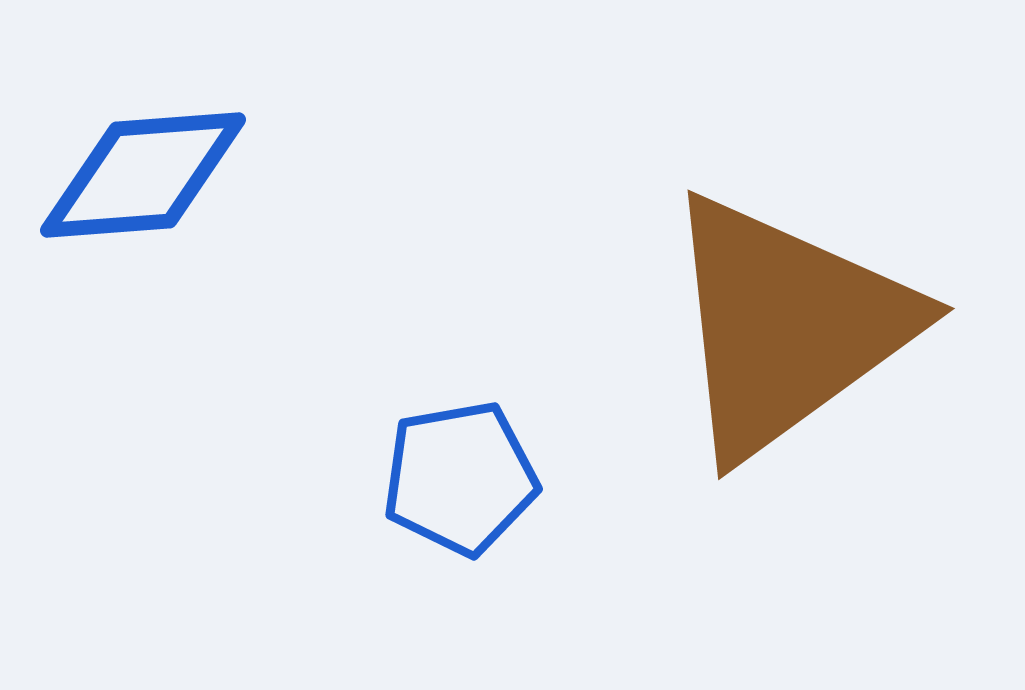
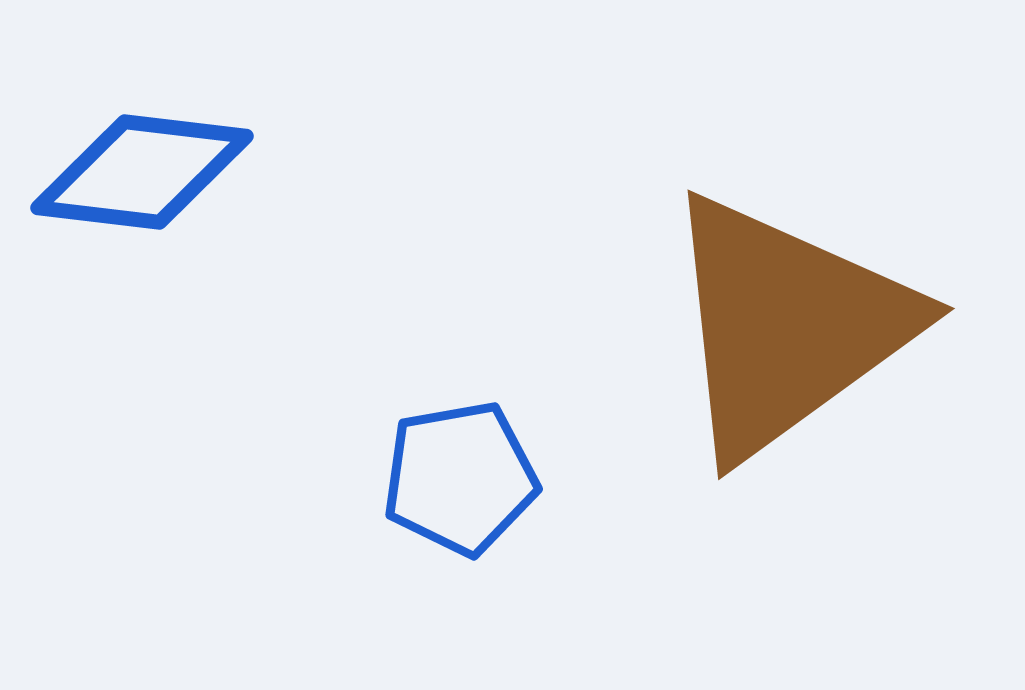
blue diamond: moved 1 px left, 3 px up; rotated 11 degrees clockwise
